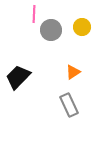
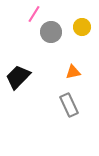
pink line: rotated 30 degrees clockwise
gray circle: moved 2 px down
orange triangle: rotated 21 degrees clockwise
